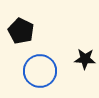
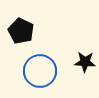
black star: moved 3 px down
